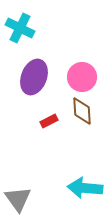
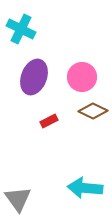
cyan cross: moved 1 px right, 1 px down
brown diamond: moved 11 px right; rotated 60 degrees counterclockwise
